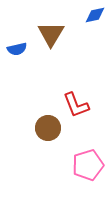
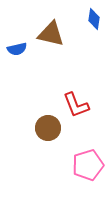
blue diamond: moved 1 px left, 4 px down; rotated 70 degrees counterclockwise
brown triangle: rotated 48 degrees counterclockwise
